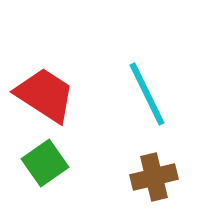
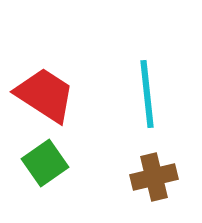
cyan line: rotated 20 degrees clockwise
